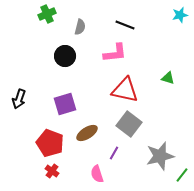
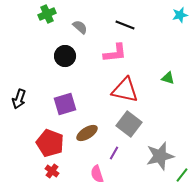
gray semicircle: rotated 63 degrees counterclockwise
